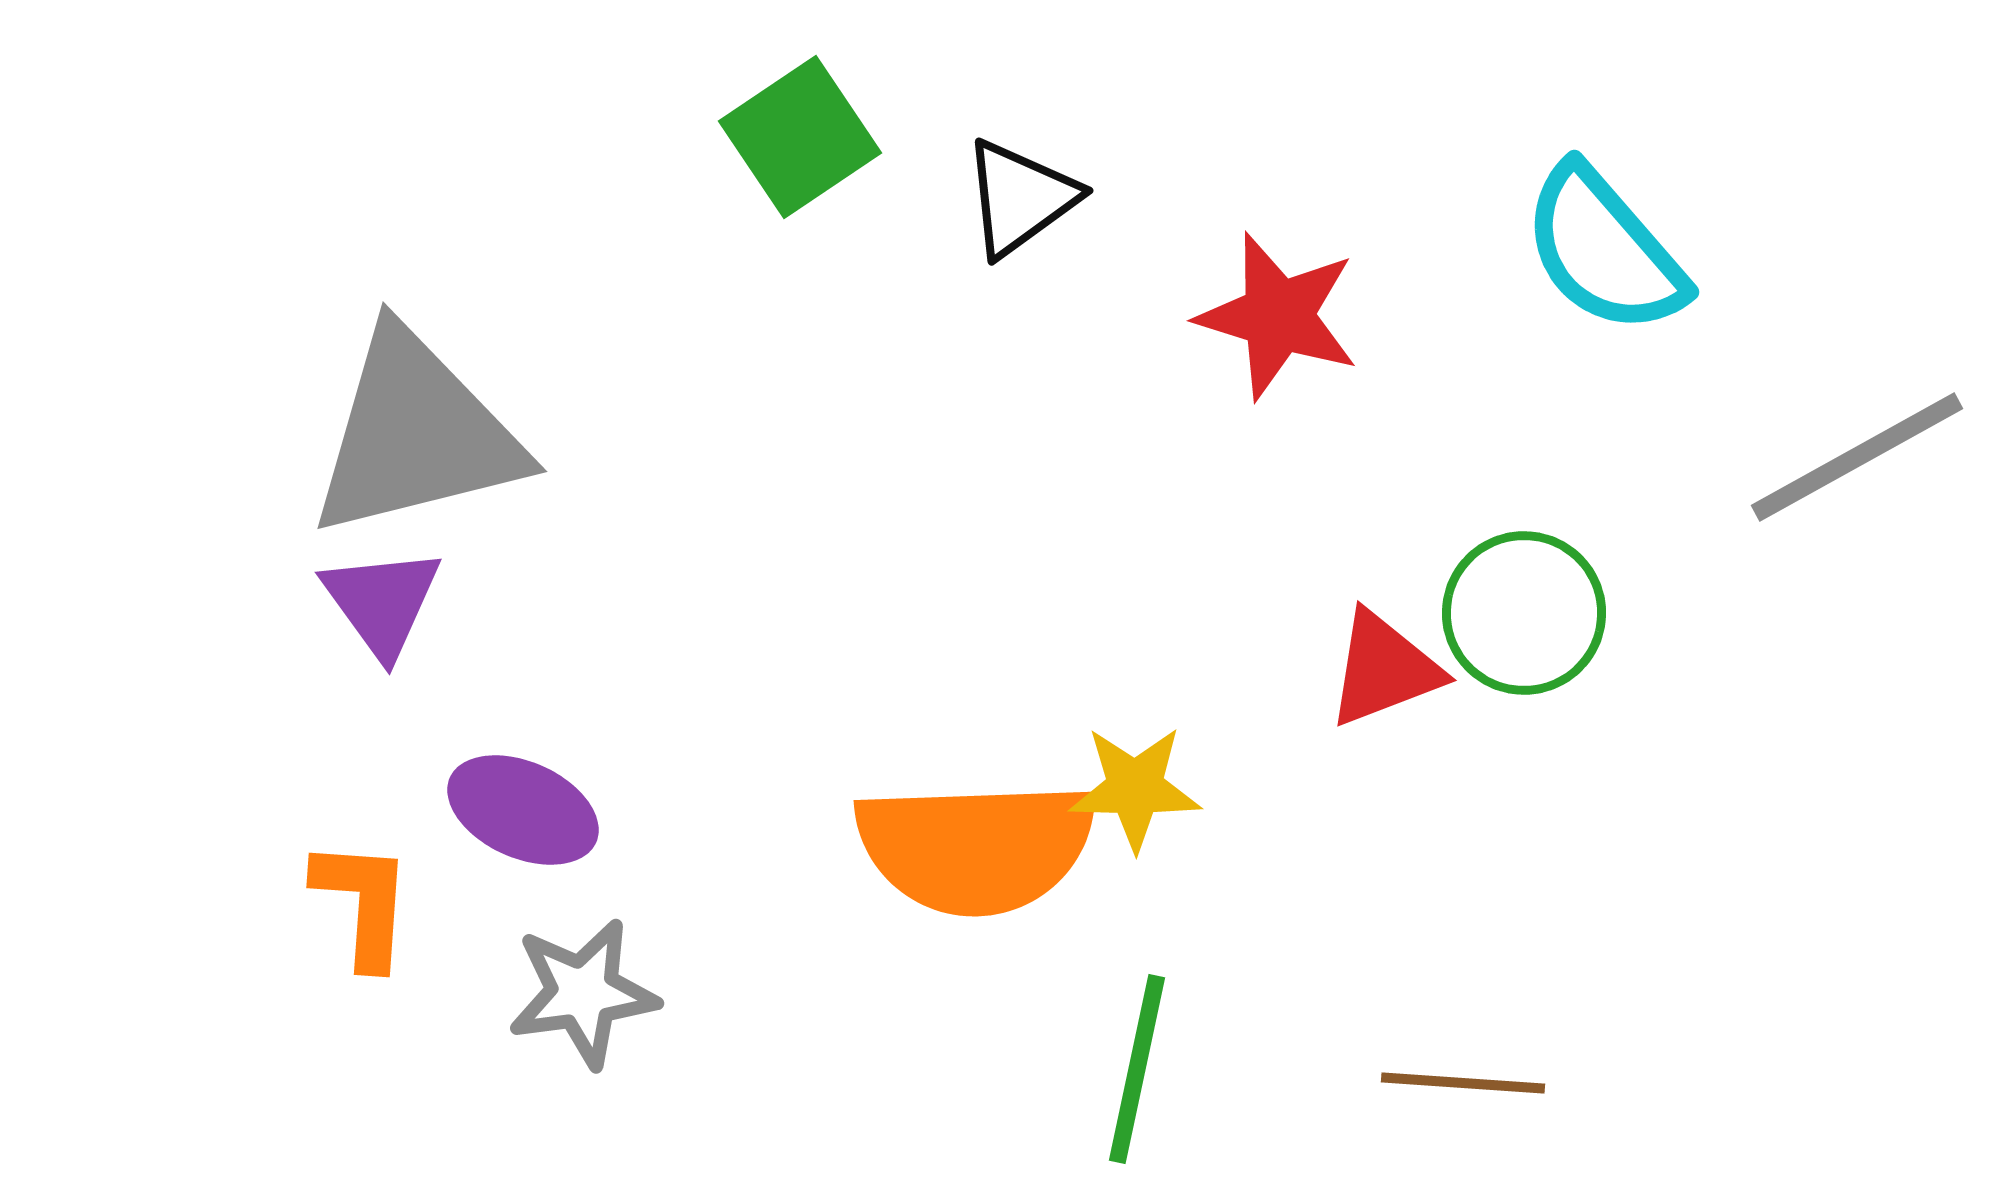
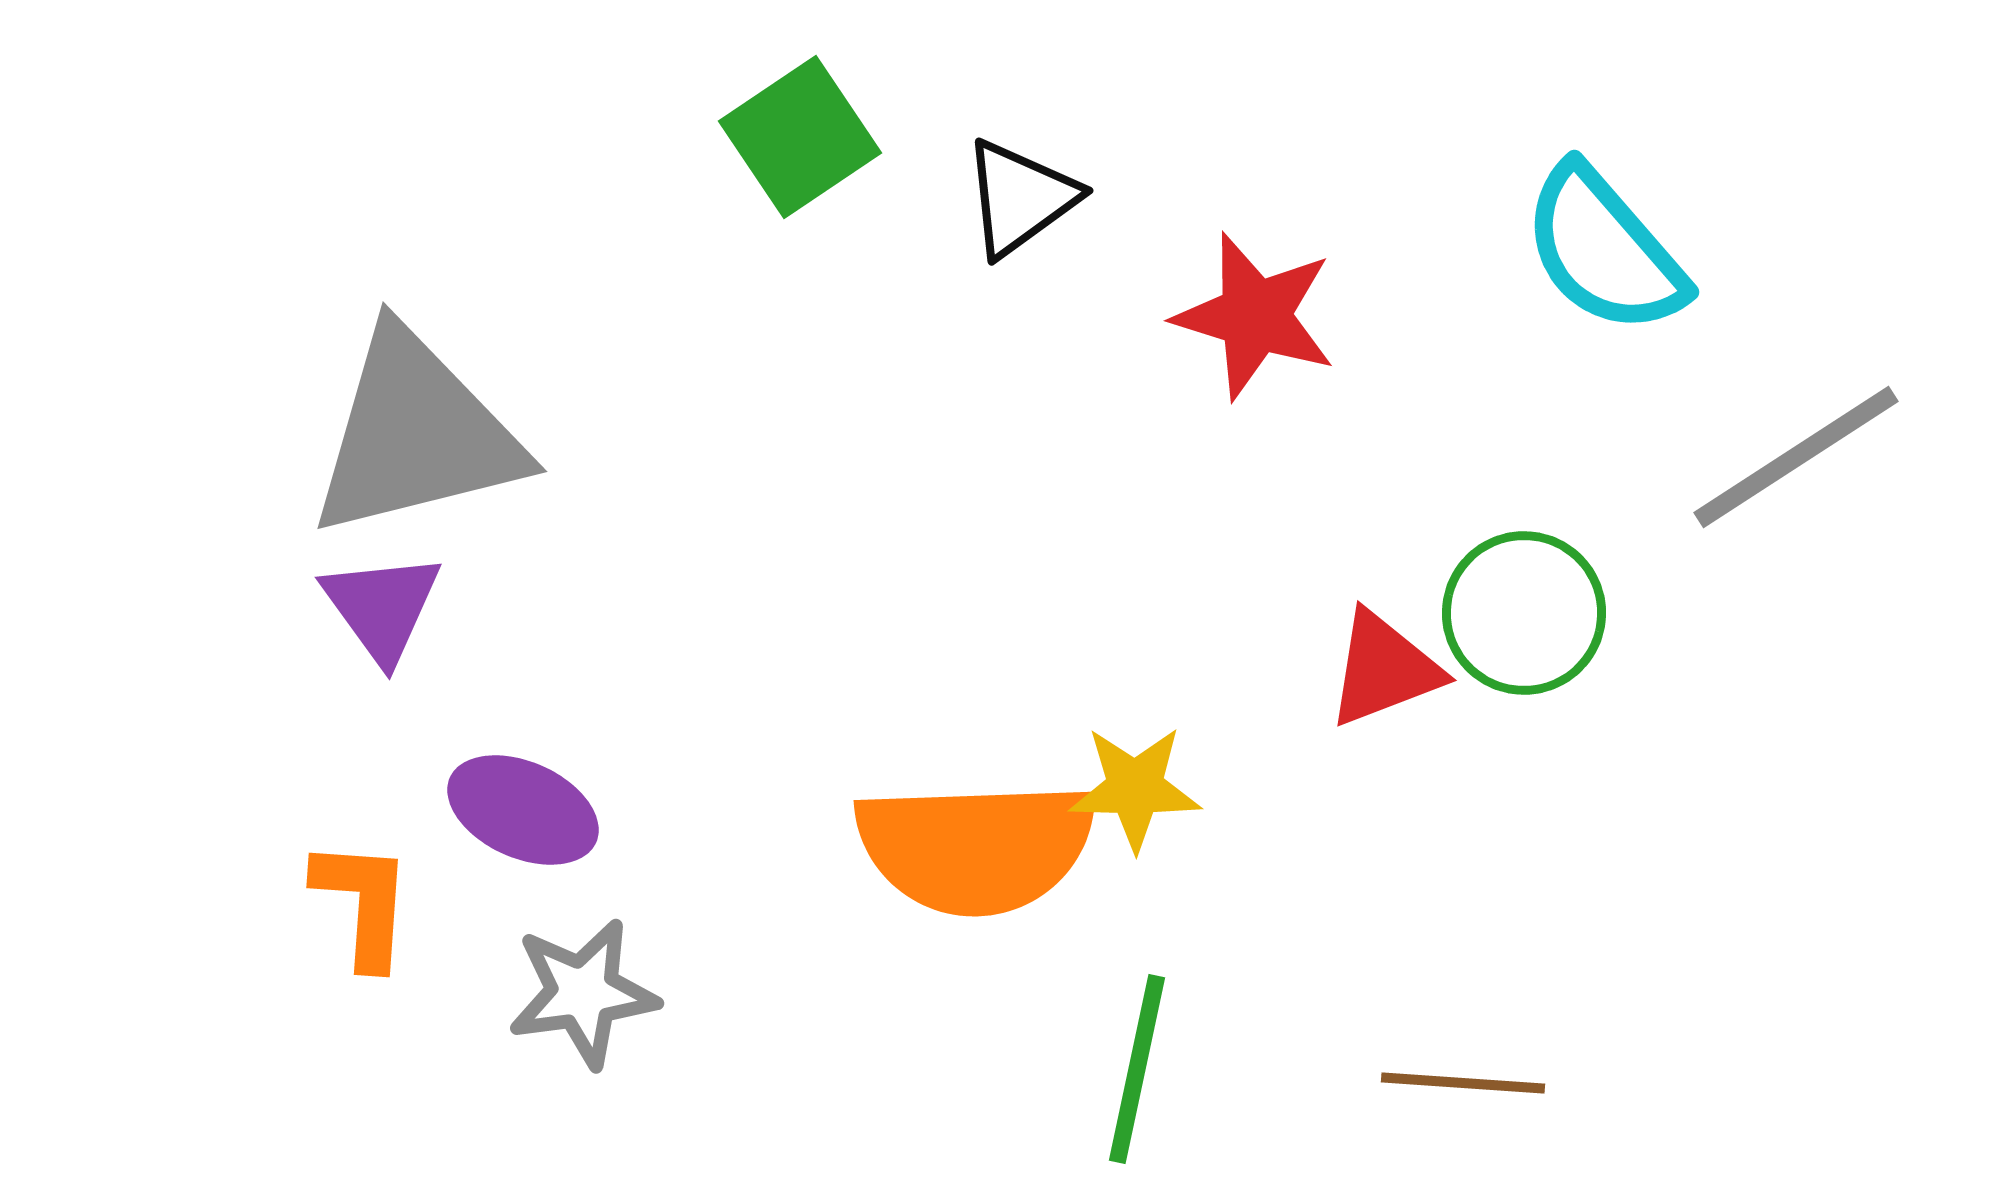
red star: moved 23 px left
gray line: moved 61 px left; rotated 4 degrees counterclockwise
purple triangle: moved 5 px down
